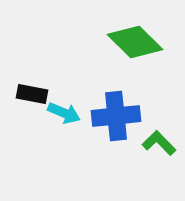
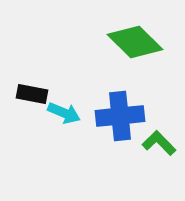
blue cross: moved 4 px right
